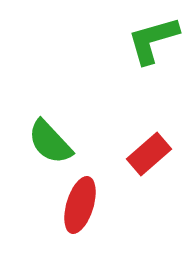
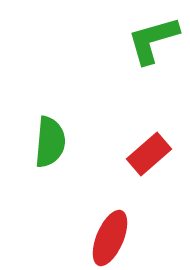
green semicircle: rotated 132 degrees counterclockwise
red ellipse: moved 30 px right, 33 px down; rotated 6 degrees clockwise
